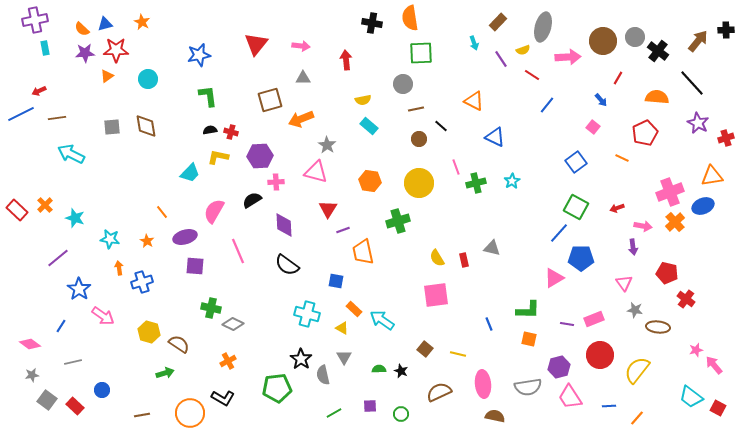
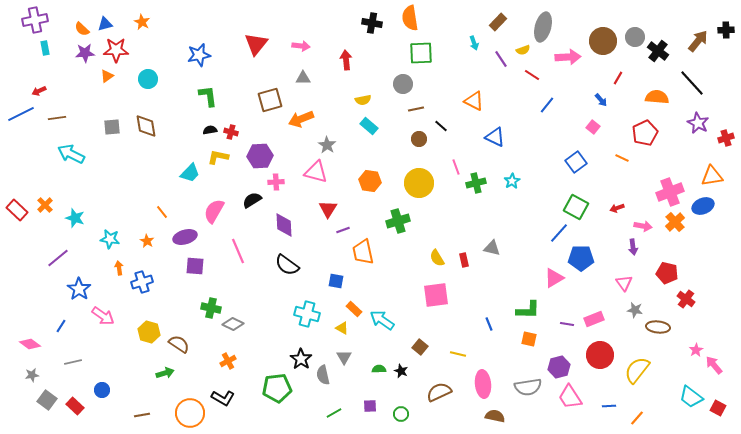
brown square at (425, 349): moved 5 px left, 2 px up
pink star at (696, 350): rotated 16 degrees counterclockwise
